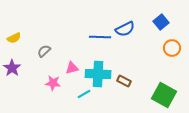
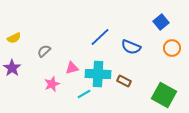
blue semicircle: moved 6 px right, 18 px down; rotated 48 degrees clockwise
blue line: rotated 45 degrees counterclockwise
pink star: moved 1 px left, 1 px down; rotated 28 degrees counterclockwise
